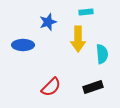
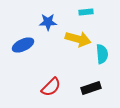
blue star: rotated 18 degrees clockwise
yellow arrow: rotated 75 degrees counterclockwise
blue ellipse: rotated 25 degrees counterclockwise
black rectangle: moved 2 px left, 1 px down
